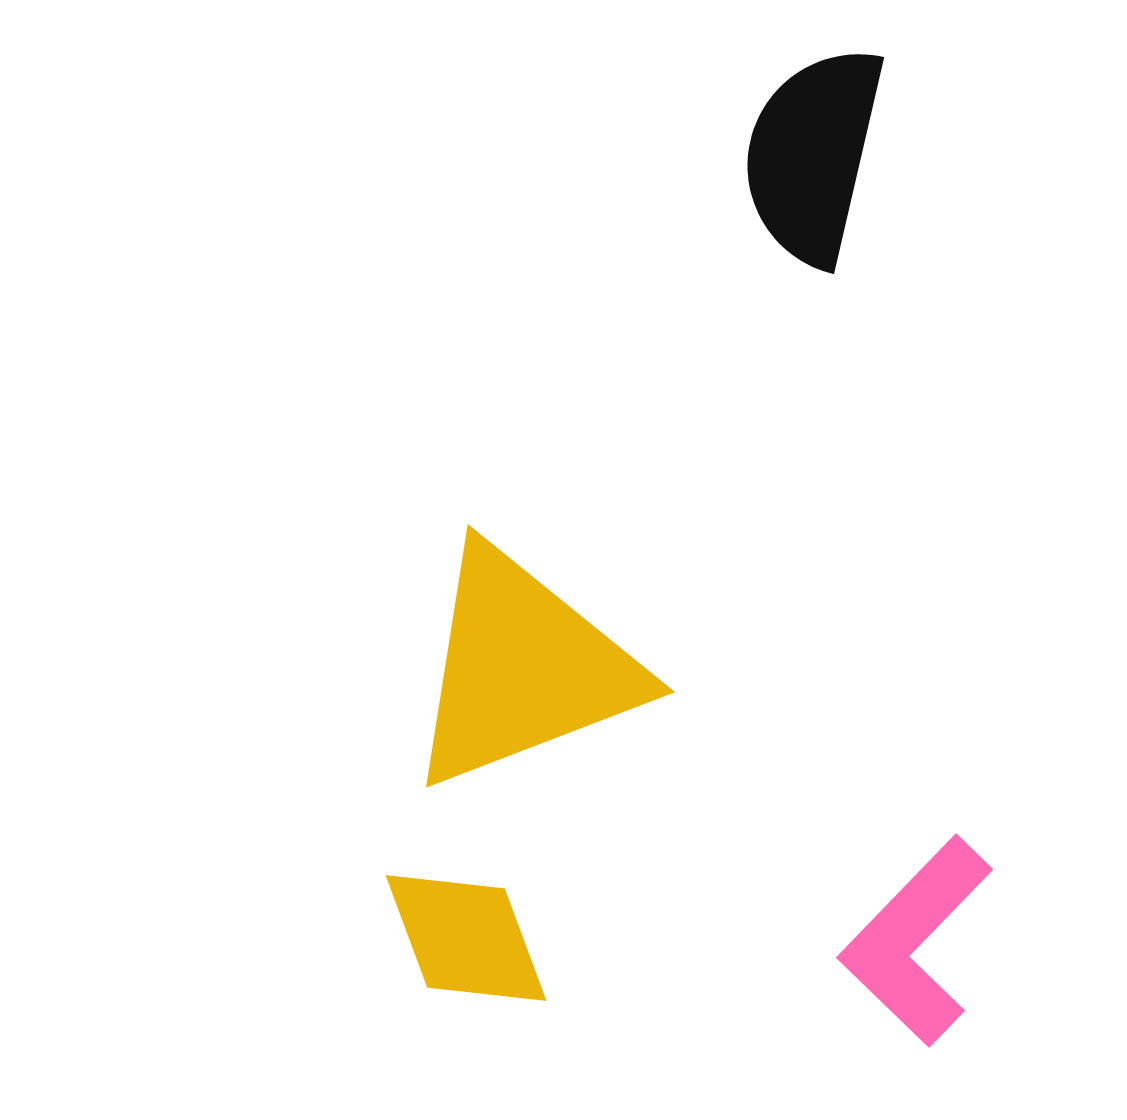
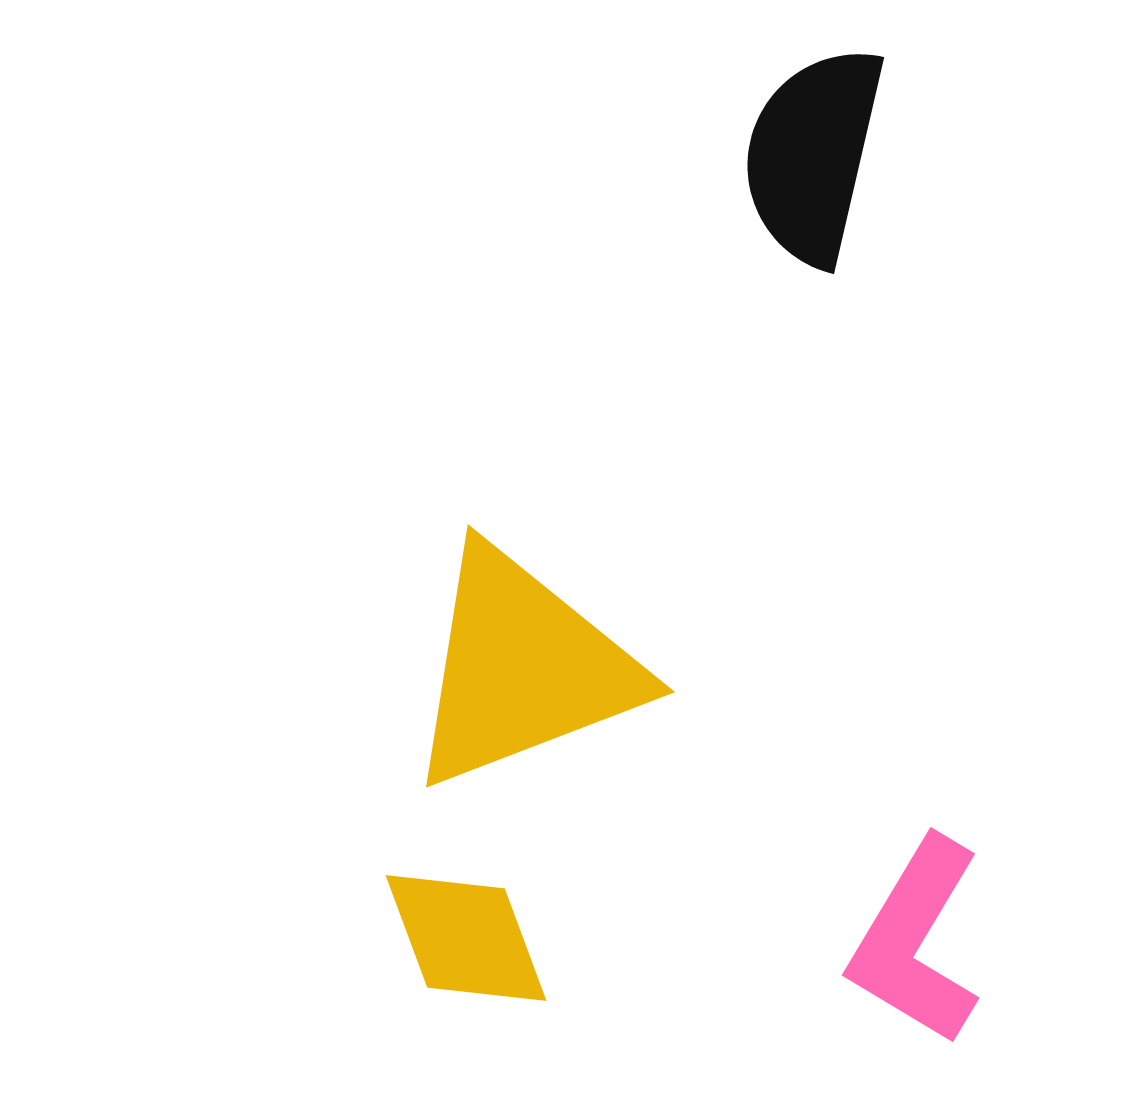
pink L-shape: rotated 13 degrees counterclockwise
